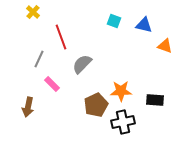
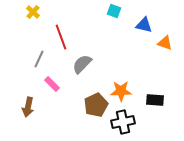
cyan square: moved 10 px up
orange triangle: moved 3 px up
